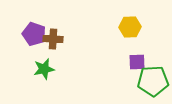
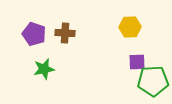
brown cross: moved 12 px right, 6 px up
